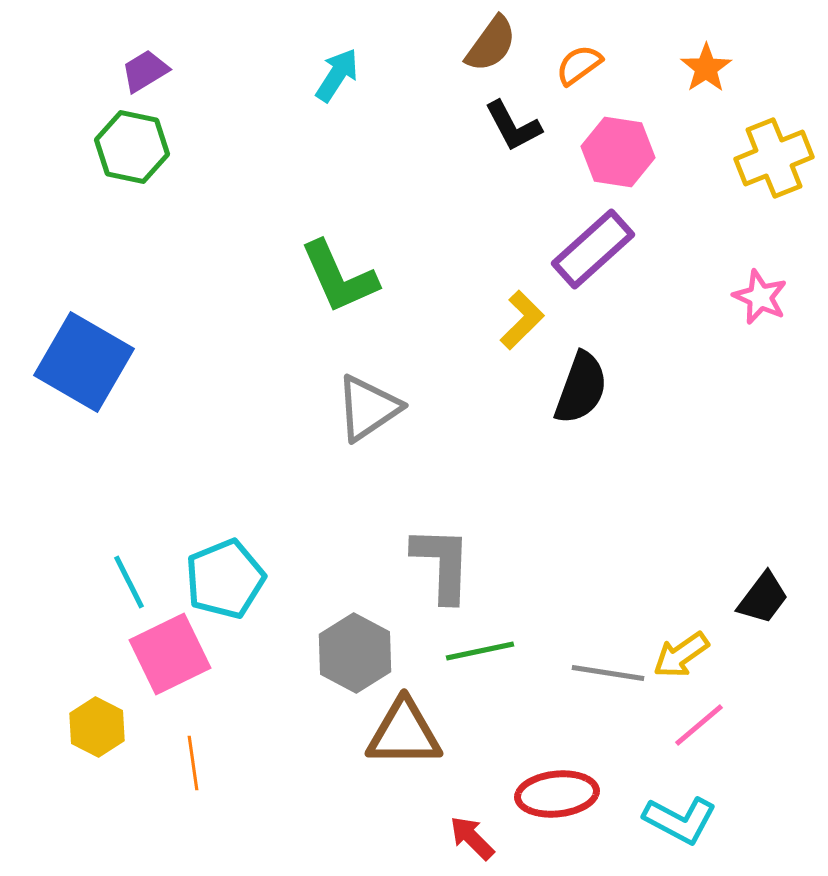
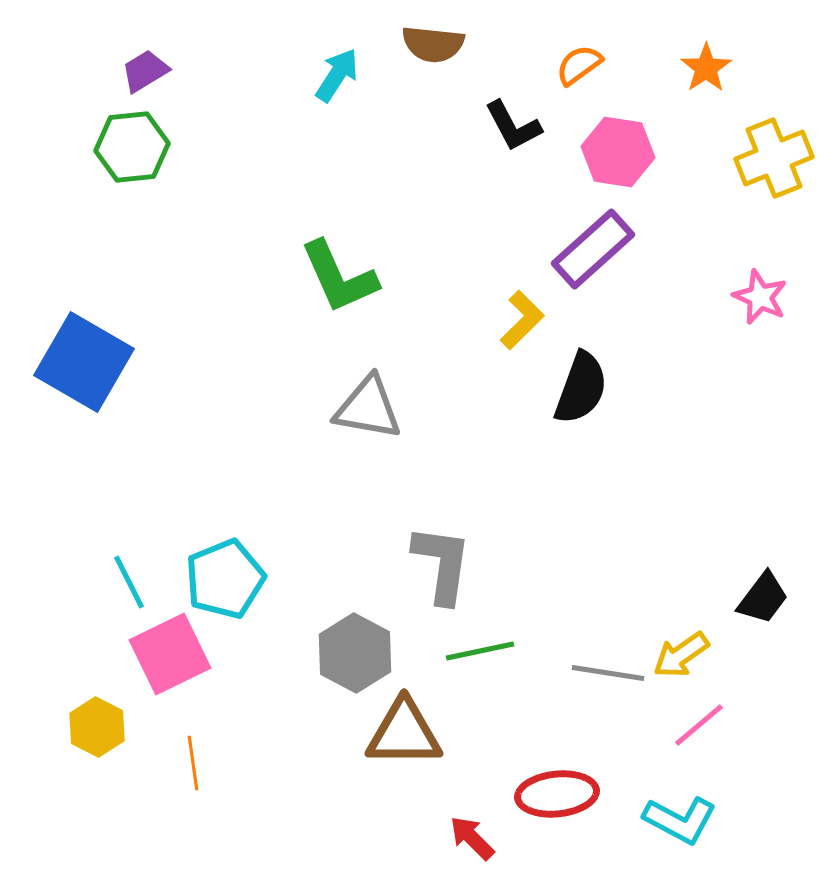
brown semicircle: moved 58 px left; rotated 60 degrees clockwise
green hexagon: rotated 18 degrees counterclockwise
gray triangle: rotated 44 degrees clockwise
gray L-shape: rotated 6 degrees clockwise
